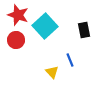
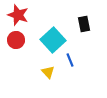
cyan square: moved 8 px right, 14 px down
black rectangle: moved 6 px up
yellow triangle: moved 4 px left
